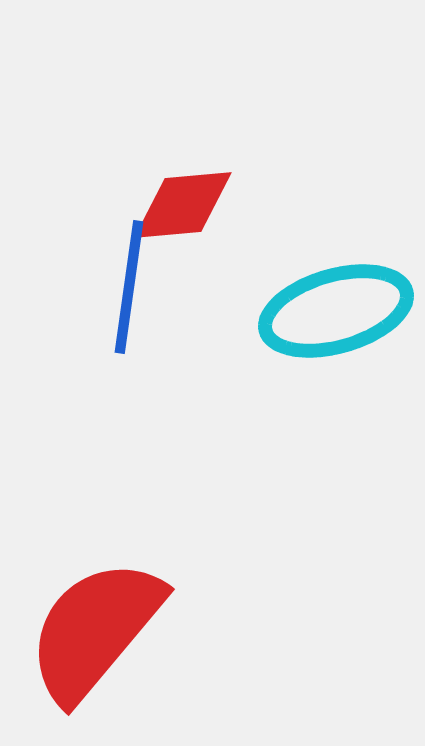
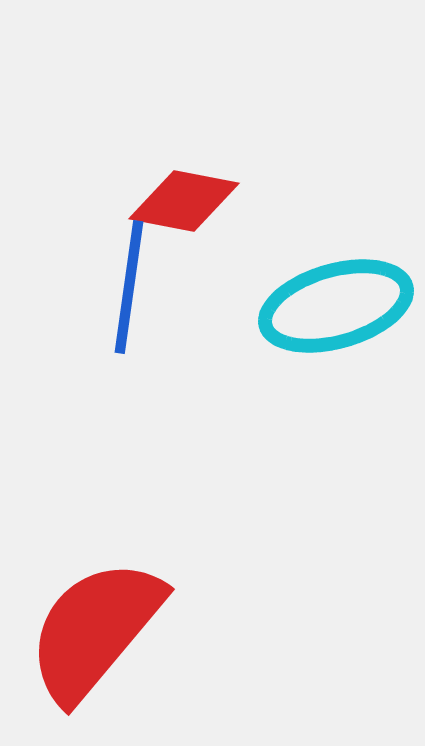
red diamond: moved 1 px right, 4 px up; rotated 16 degrees clockwise
cyan ellipse: moved 5 px up
